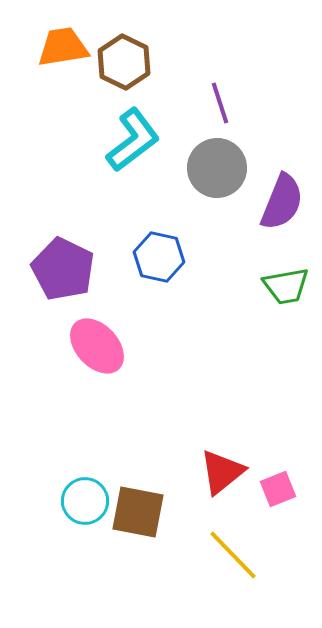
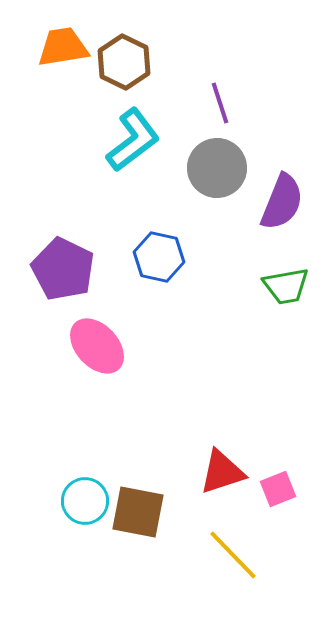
red triangle: rotated 21 degrees clockwise
